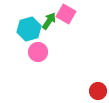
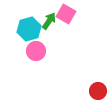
pink circle: moved 2 px left, 1 px up
